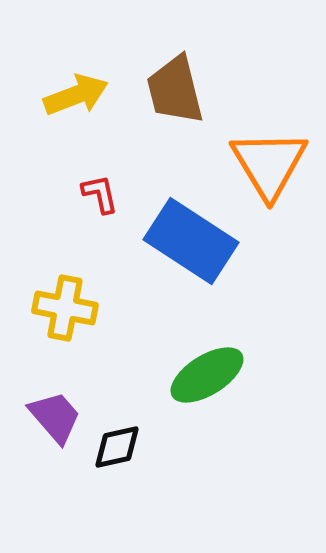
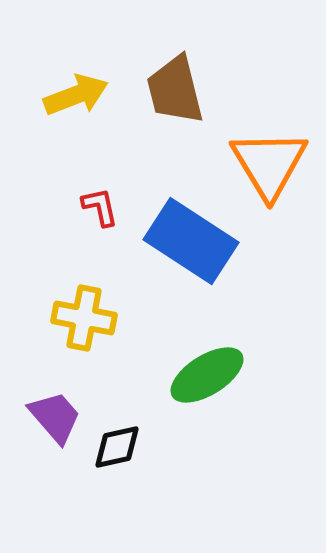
red L-shape: moved 13 px down
yellow cross: moved 19 px right, 10 px down
